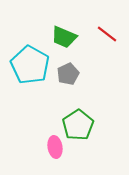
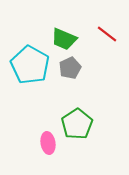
green trapezoid: moved 2 px down
gray pentagon: moved 2 px right, 6 px up
green pentagon: moved 1 px left, 1 px up
pink ellipse: moved 7 px left, 4 px up
